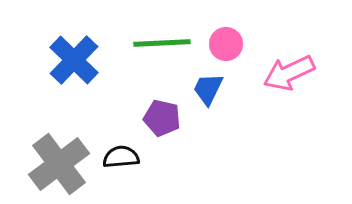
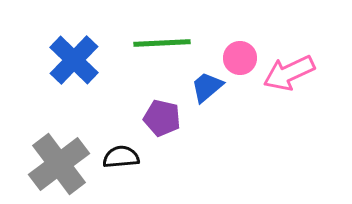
pink circle: moved 14 px right, 14 px down
blue trapezoid: moved 1 px left, 2 px up; rotated 24 degrees clockwise
